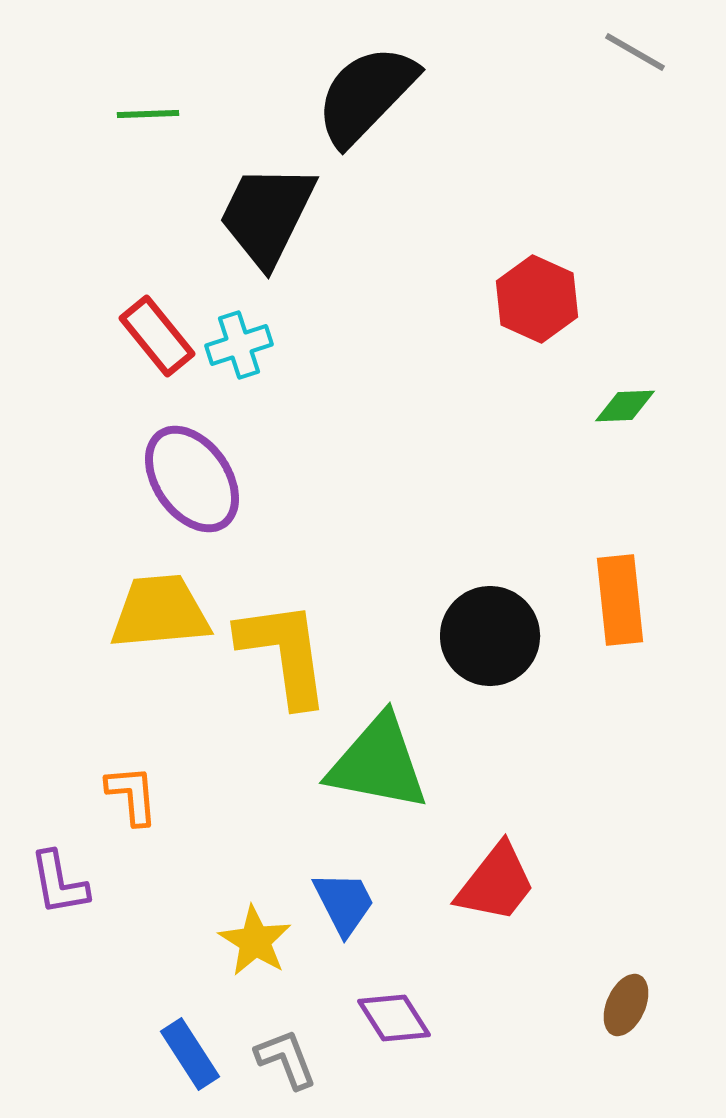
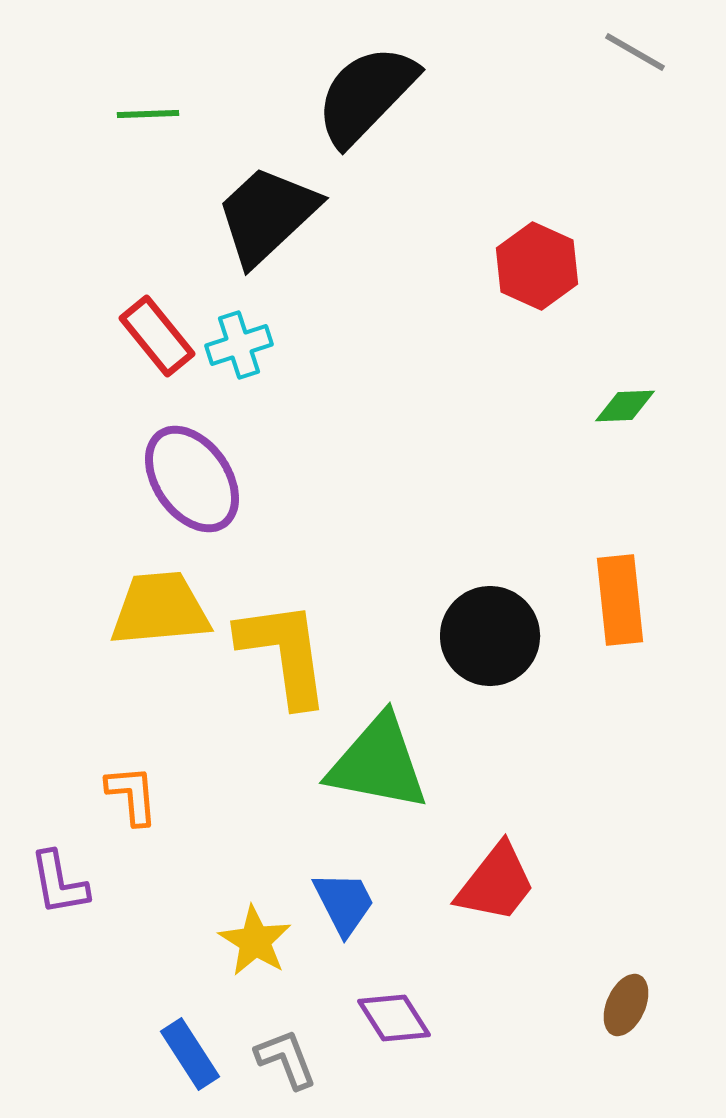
black trapezoid: rotated 21 degrees clockwise
red hexagon: moved 33 px up
yellow trapezoid: moved 3 px up
